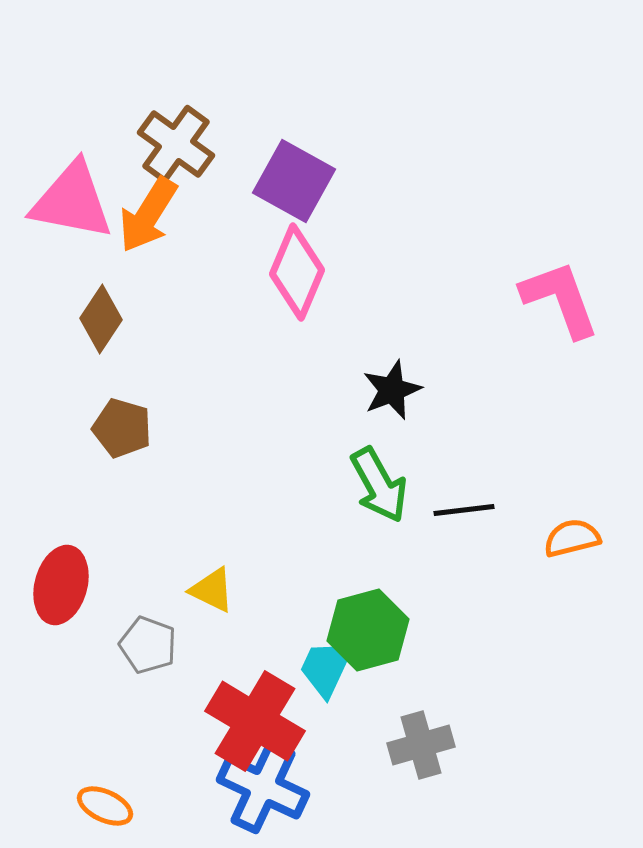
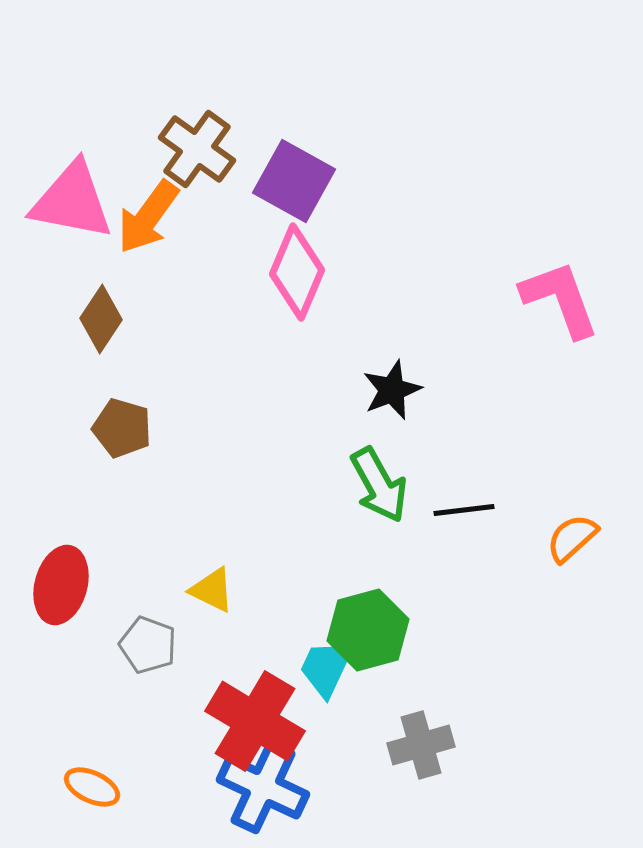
brown cross: moved 21 px right, 5 px down
orange arrow: moved 2 px down; rotated 4 degrees clockwise
orange semicircle: rotated 28 degrees counterclockwise
orange ellipse: moved 13 px left, 19 px up
